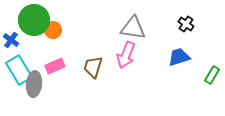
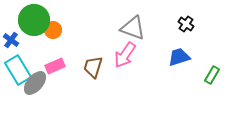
gray triangle: rotated 12 degrees clockwise
pink arrow: moved 1 px left; rotated 12 degrees clockwise
cyan rectangle: moved 1 px left
gray ellipse: moved 1 px right, 1 px up; rotated 35 degrees clockwise
